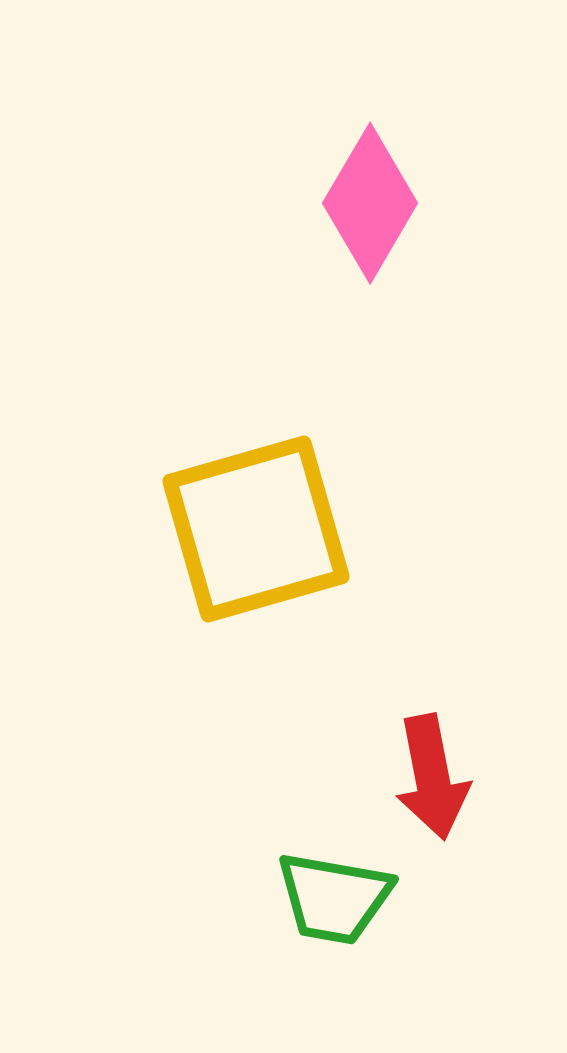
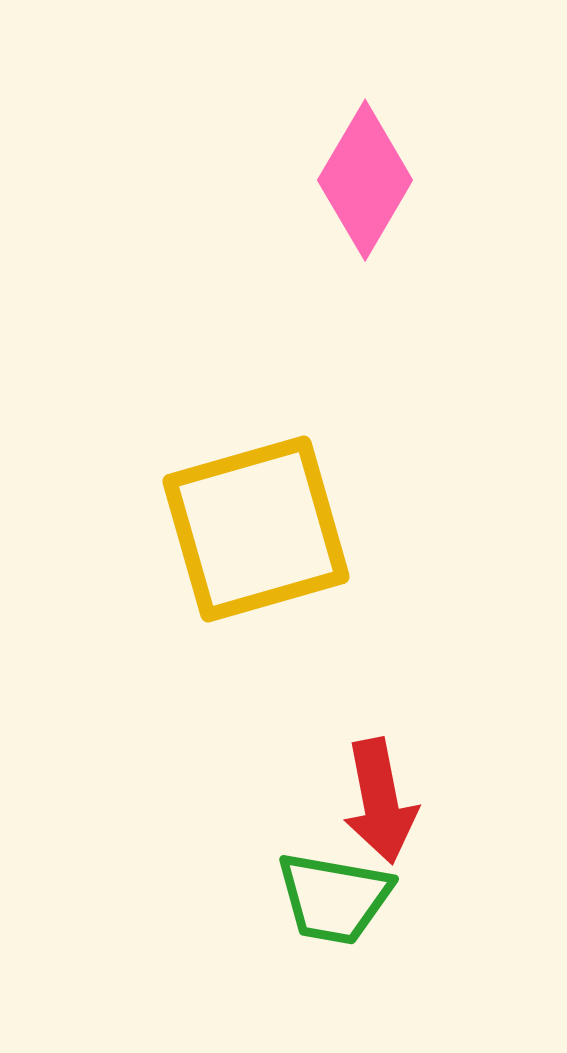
pink diamond: moved 5 px left, 23 px up
red arrow: moved 52 px left, 24 px down
